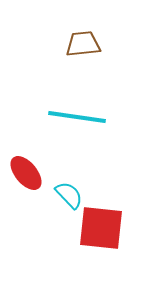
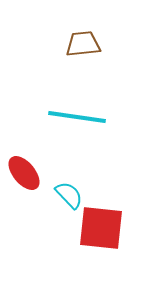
red ellipse: moved 2 px left
